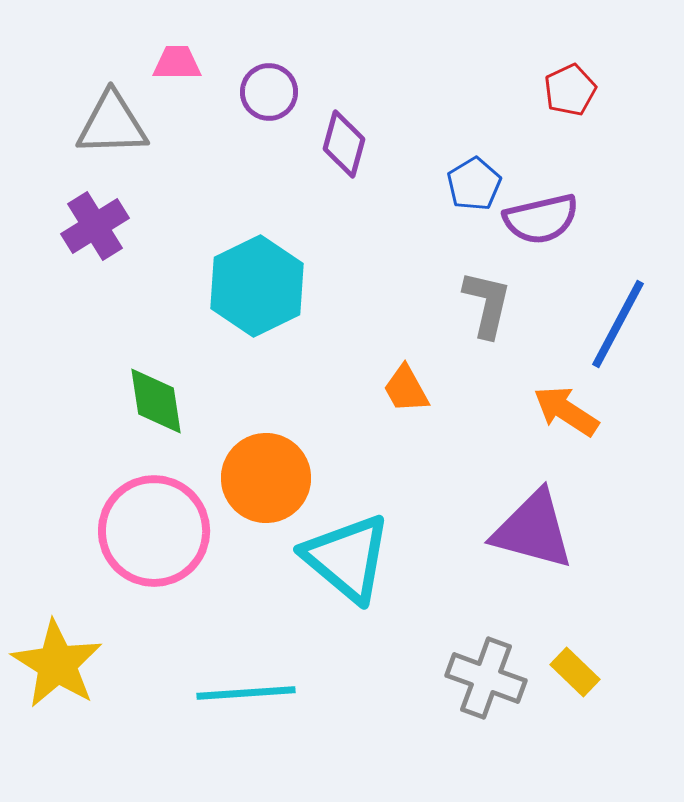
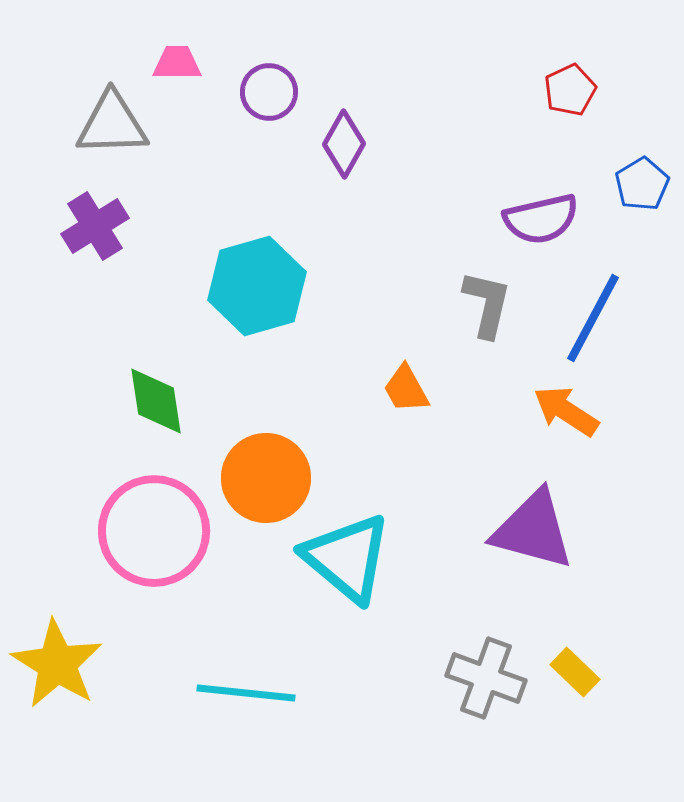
purple diamond: rotated 14 degrees clockwise
blue pentagon: moved 168 px right
cyan hexagon: rotated 10 degrees clockwise
blue line: moved 25 px left, 6 px up
cyan line: rotated 10 degrees clockwise
